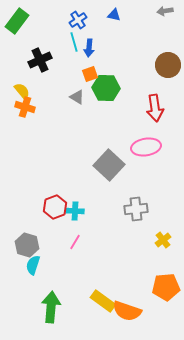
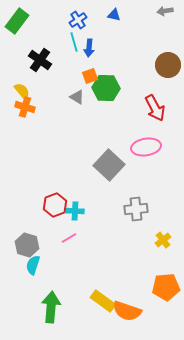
black cross: rotated 30 degrees counterclockwise
orange square: moved 2 px down
red arrow: rotated 20 degrees counterclockwise
red hexagon: moved 2 px up
pink line: moved 6 px left, 4 px up; rotated 28 degrees clockwise
